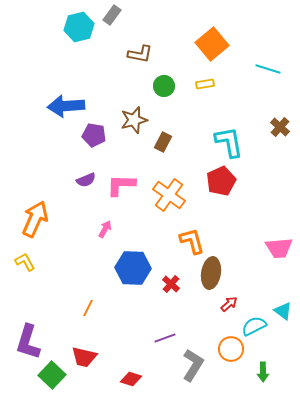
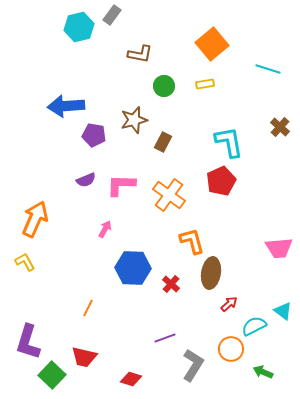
green arrow: rotated 114 degrees clockwise
